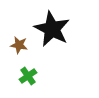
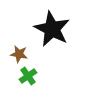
brown star: moved 9 px down
